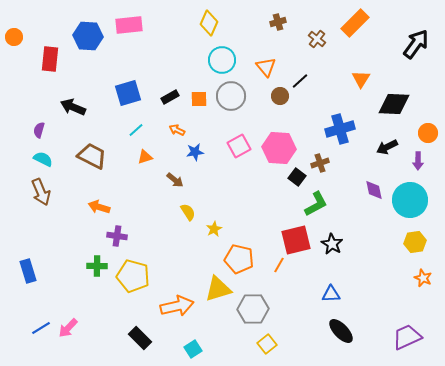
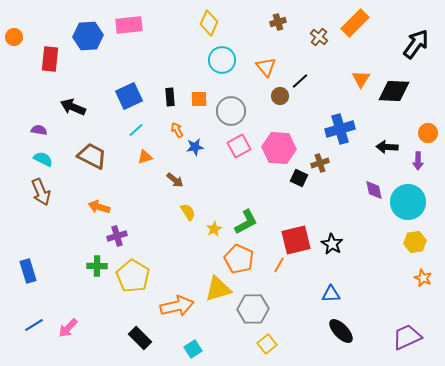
blue hexagon at (88, 36): rotated 8 degrees counterclockwise
brown cross at (317, 39): moved 2 px right, 2 px up
blue square at (128, 93): moved 1 px right, 3 px down; rotated 8 degrees counterclockwise
gray circle at (231, 96): moved 15 px down
black rectangle at (170, 97): rotated 66 degrees counterclockwise
black diamond at (394, 104): moved 13 px up
purple semicircle at (39, 130): rotated 84 degrees clockwise
orange arrow at (177, 130): rotated 35 degrees clockwise
black arrow at (387, 147): rotated 30 degrees clockwise
blue star at (195, 152): moved 5 px up
black square at (297, 177): moved 2 px right, 1 px down; rotated 12 degrees counterclockwise
cyan circle at (410, 200): moved 2 px left, 2 px down
green L-shape at (316, 204): moved 70 px left, 18 px down
purple cross at (117, 236): rotated 24 degrees counterclockwise
orange pentagon at (239, 259): rotated 12 degrees clockwise
yellow pentagon at (133, 276): rotated 16 degrees clockwise
blue line at (41, 328): moved 7 px left, 3 px up
